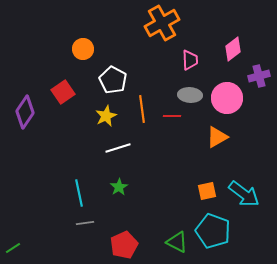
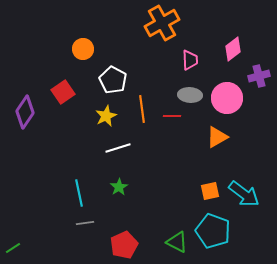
orange square: moved 3 px right
